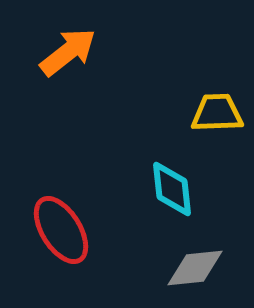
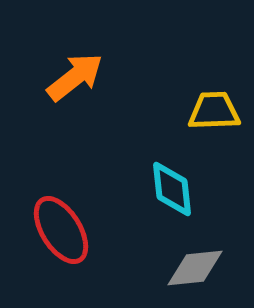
orange arrow: moved 7 px right, 25 px down
yellow trapezoid: moved 3 px left, 2 px up
